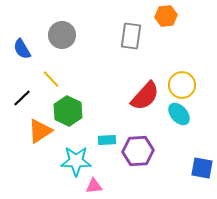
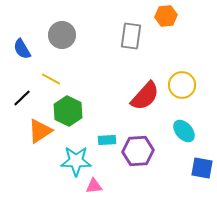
yellow line: rotated 18 degrees counterclockwise
cyan ellipse: moved 5 px right, 17 px down
